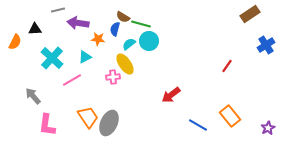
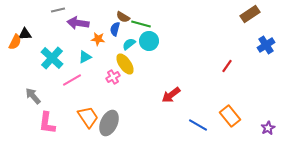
black triangle: moved 10 px left, 5 px down
pink cross: rotated 24 degrees counterclockwise
pink L-shape: moved 2 px up
